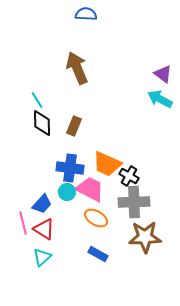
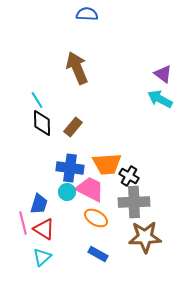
blue semicircle: moved 1 px right
brown rectangle: moved 1 px left, 1 px down; rotated 18 degrees clockwise
orange trapezoid: rotated 28 degrees counterclockwise
blue trapezoid: moved 3 px left; rotated 25 degrees counterclockwise
